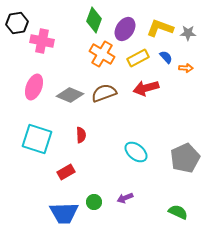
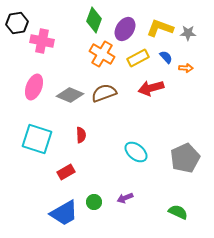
red arrow: moved 5 px right
blue trapezoid: rotated 28 degrees counterclockwise
